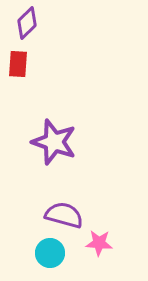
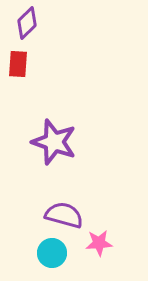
pink star: rotated 8 degrees counterclockwise
cyan circle: moved 2 px right
